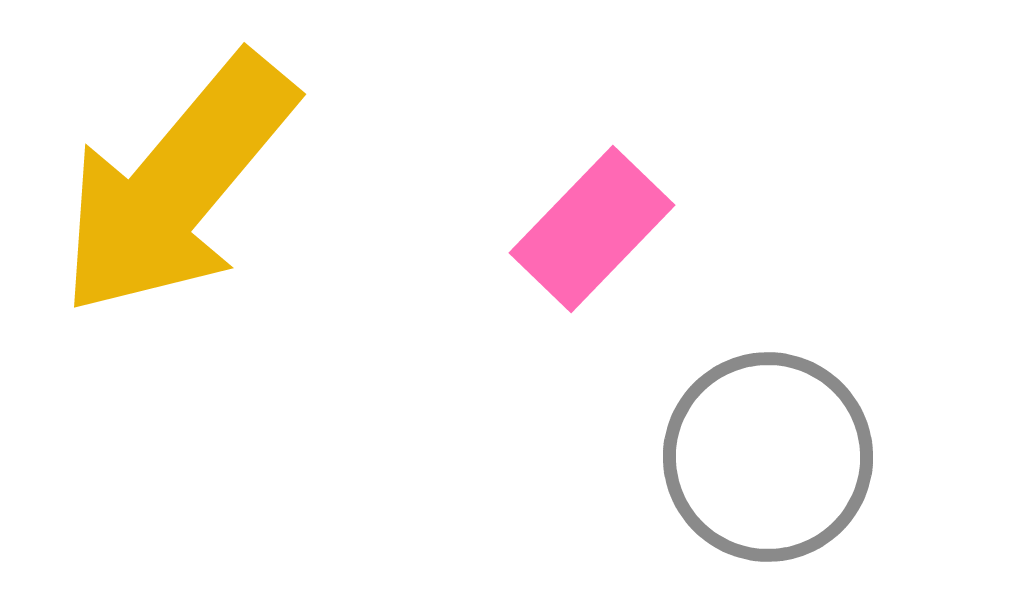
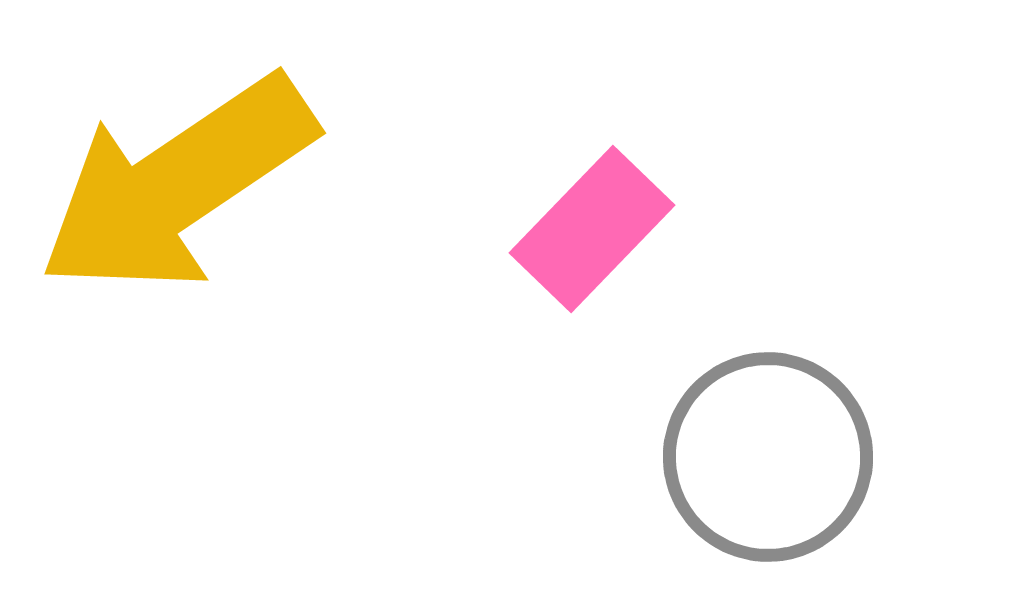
yellow arrow: rotated 16 degrees clockwise
